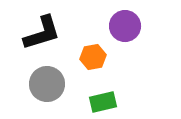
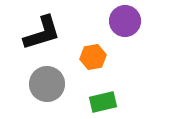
purple circle: moved 5 px up
